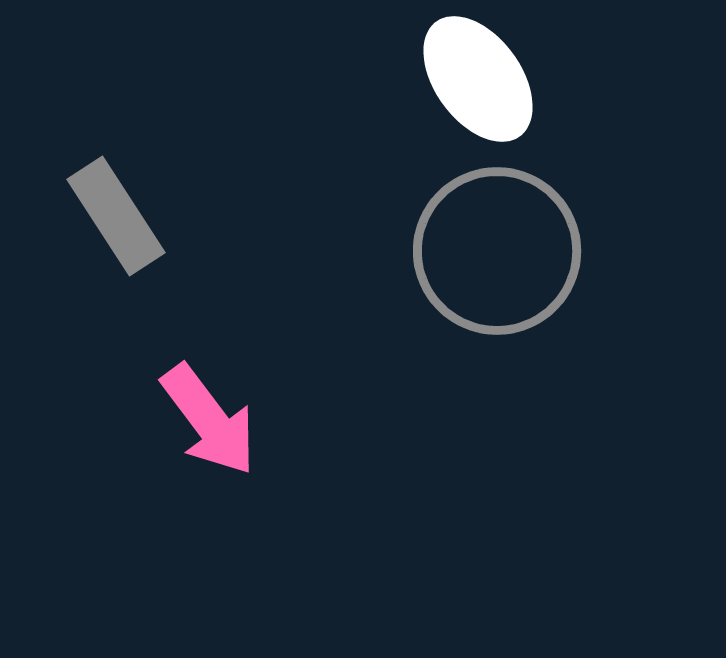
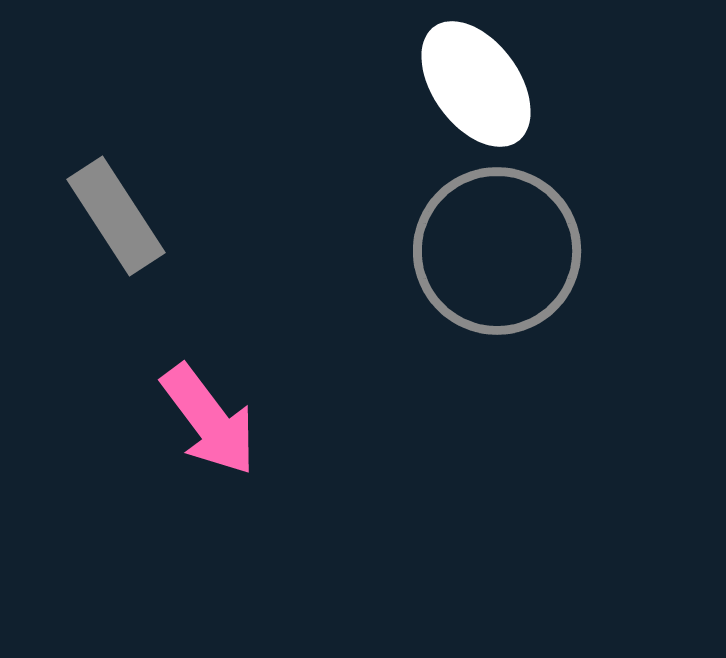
white ellipse: moved 2 px left, 5 px down
